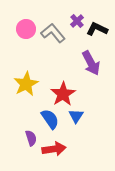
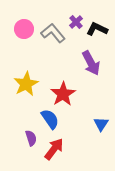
purple cross: moved 1 px left, 1 px down
pink circle: moved 2 px left
blue triangle: moved 25 px right, 8 px down
red arrow: rotated 45 degrees counterclockwise
